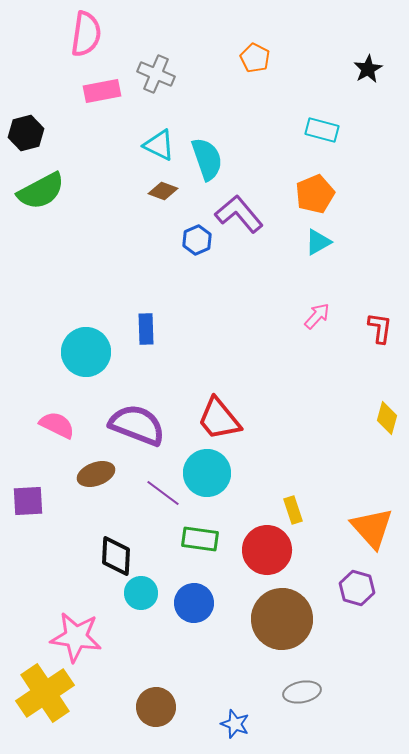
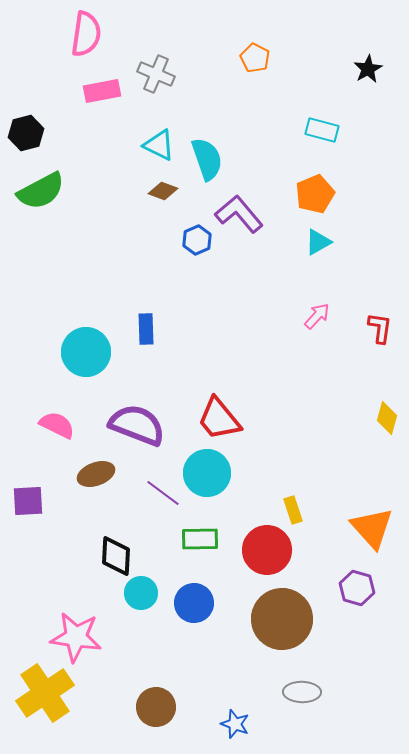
green rectangle at (200, 539): rotated 9 degrees counterclockwise
gray ellipse at (302, 692): rotated 12 degrees clockwise
